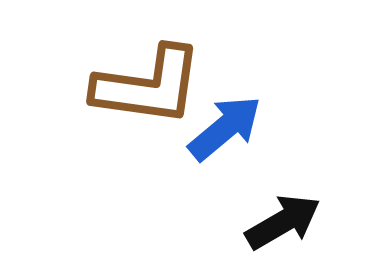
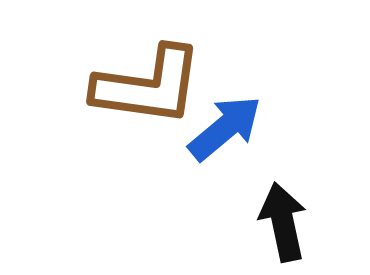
black arrow: rotated 72 degrees counterclockwise
